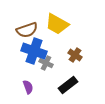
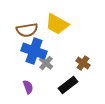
brown semicircle: rotated 10 degrees clockwise
brown cross: moved 8 px right, 8 px down
gray cross: rotated 16 degrees clockwise
